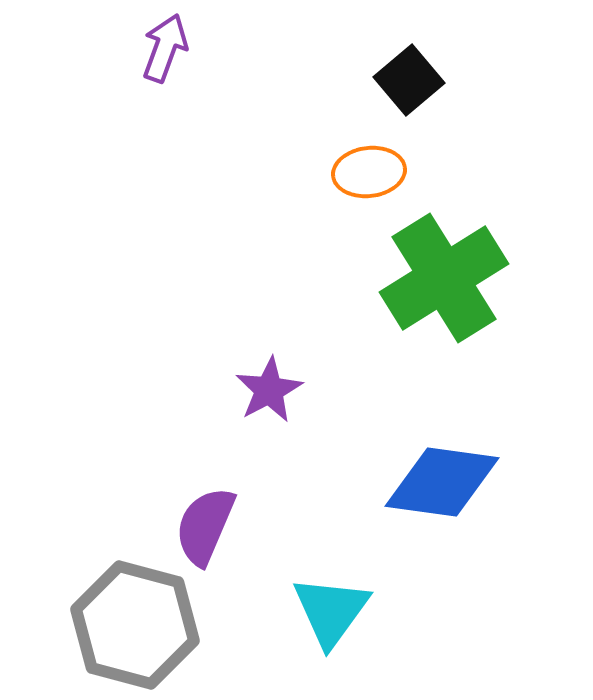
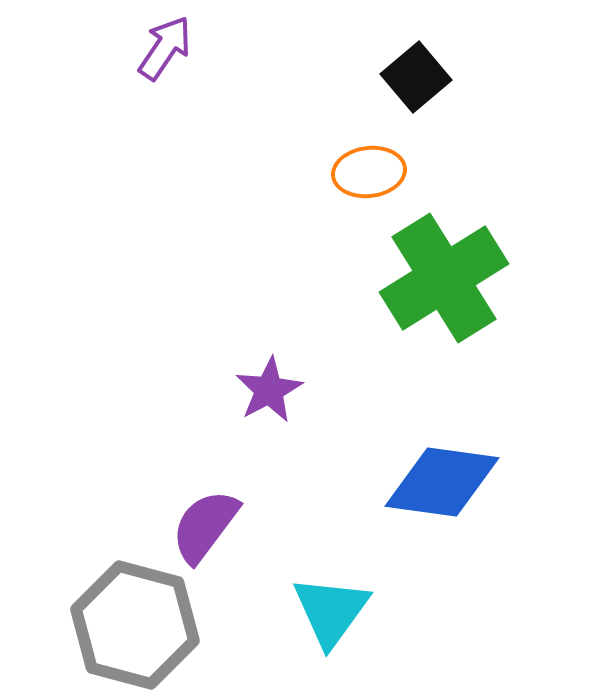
purple arrow: rotated 14 degrees clockwise
black square: moved 7 px right, 3 px up
purple semicircle: rotated 14 degrees clockwise
